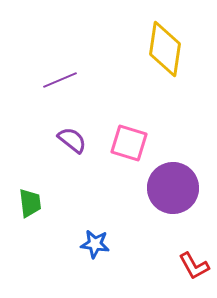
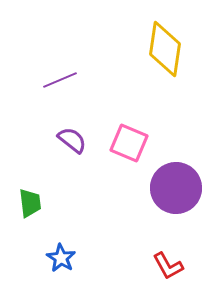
pink square: rotated 6 degrees clockwise
purple circle: moved 3 px right
blue star: moved 34 px left, 14 px down; rotated 24 degrees clockwise
red L-shape: moved 26 px left
